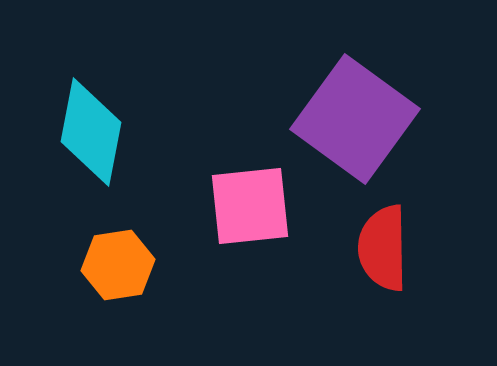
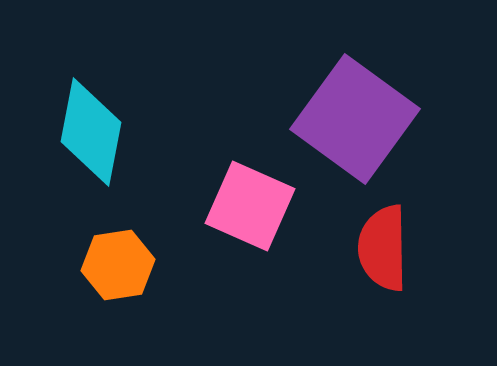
pink square: rotated 30 degrees clockwise
